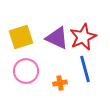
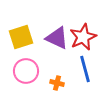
orange cross: moved 3 px left; rotated 24 degrees clockwise
